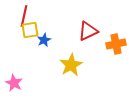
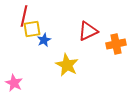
yellow square: moved 2 px right, 1 px up
yellow star: moved 4 px left; rotated 15 degrees counterclockwise
